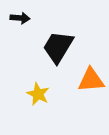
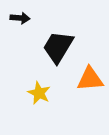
orange triangle: moved 1 px left, 1 px up
yellow star: moved 1 px right, 1 px up
